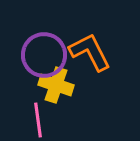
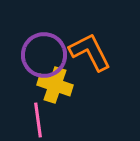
yellow cross: moved 1 px left
